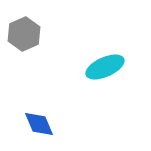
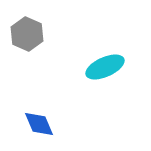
gray hexagon: moved 3 px right; rotated 12 degrees counterclockwise
